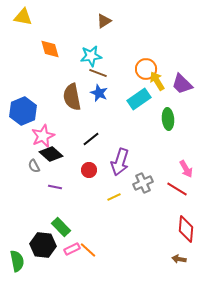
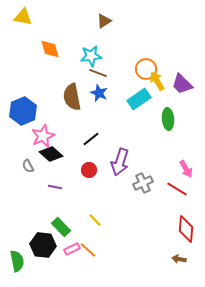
gray semicircle: moved 6 px left
yellow line: moved 19 px left, 23 px down; rotated 72 degrees clockwise
